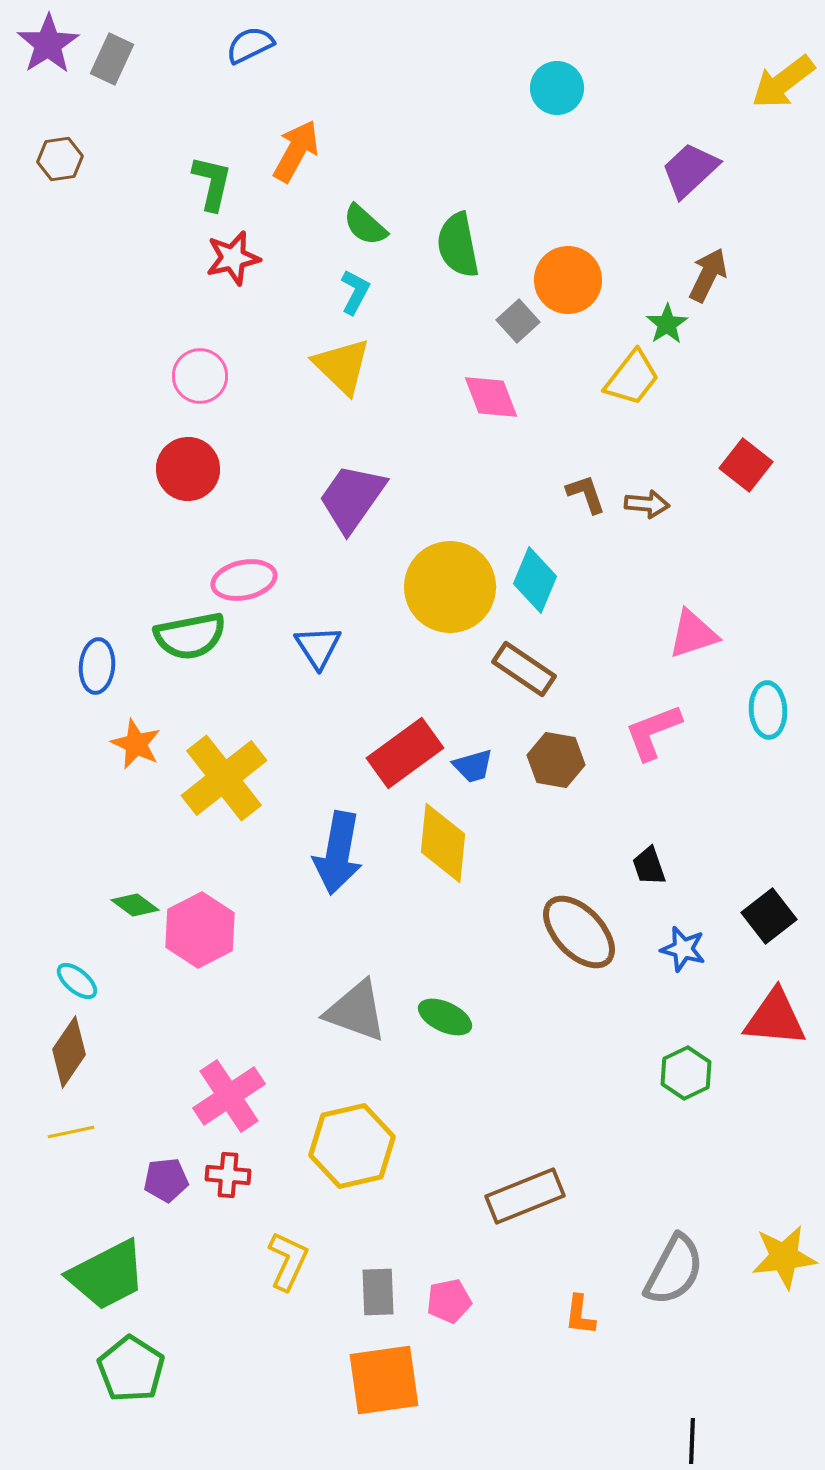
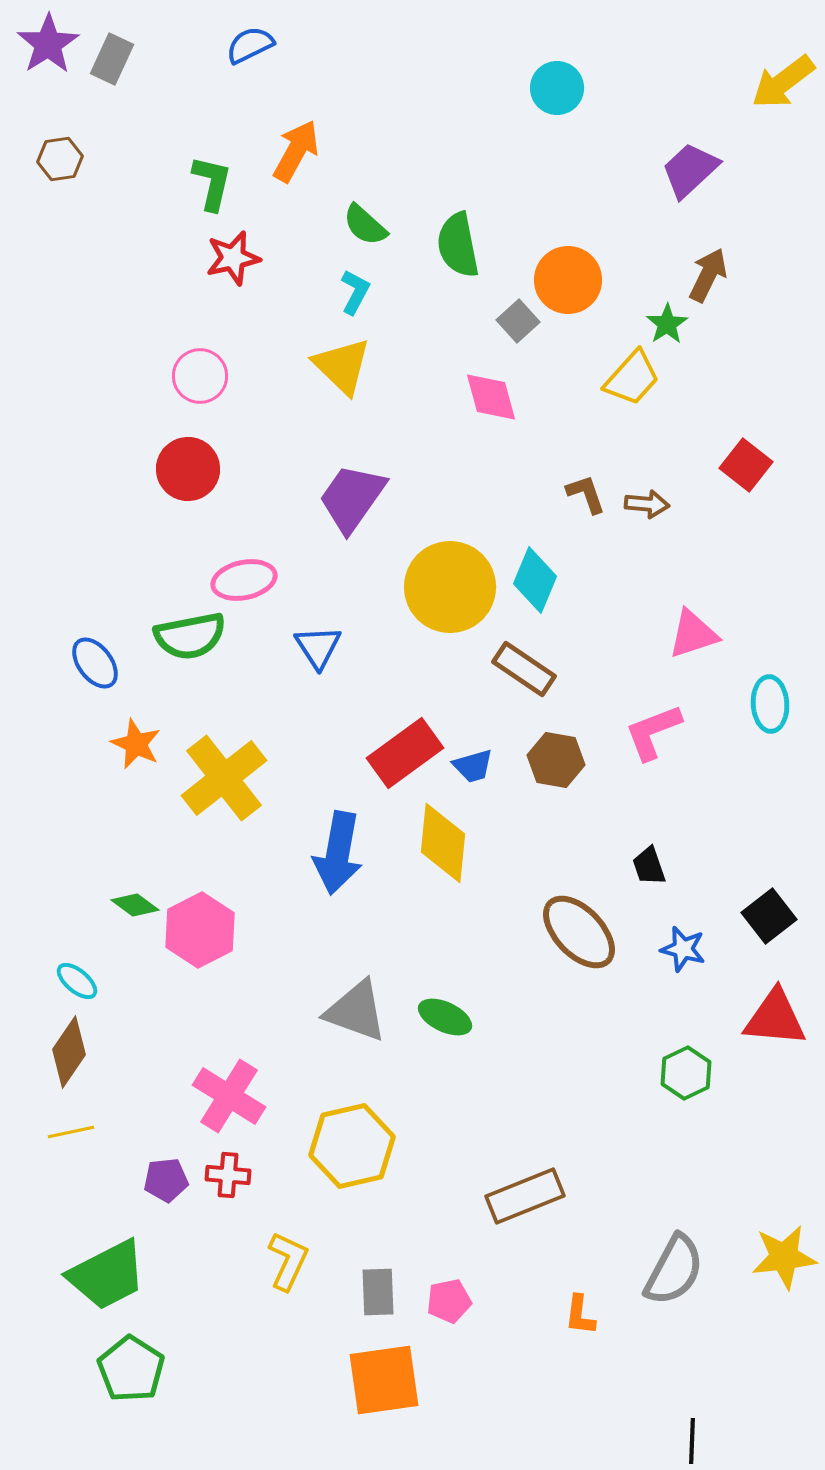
yellow trapezoid at (632, 378): rotated 4 degrees clockwise
pink diamond at (491, 397): rotated 6 degrees clockwise
blue ellipse at (97, 666): moved 2 px left, 3 px up; rotated 42 degrees counterclockwise
cyan ellipse at (768, 710): moved 2 px right, 6 px up
pink cross at (229, 1096): rotated 24 degrees counterclockwise
